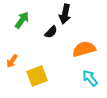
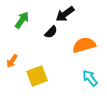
black arrow: rotated 42 degrees clockwise
orange semicircle: moved 4 px up
